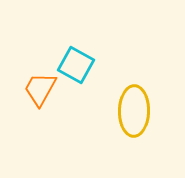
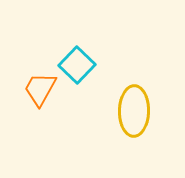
cyan square: moved 1 px right; rotated 15 degrees clockwise
